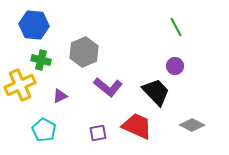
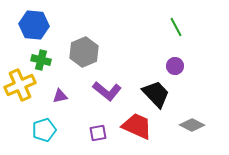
purple L-shape: moved 1 px left, 4 px down
black trapezoid: moved 2 px down
purple triangle: rotated 14 degrees clockwise
cyan pentagon: rotated 25 degrees clockwise
